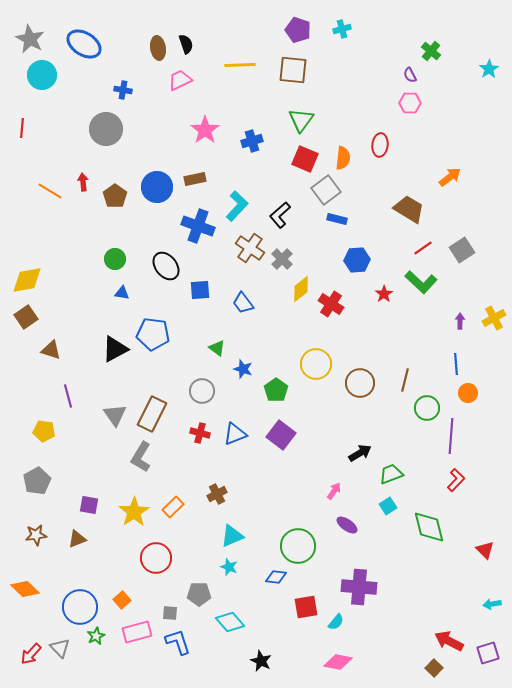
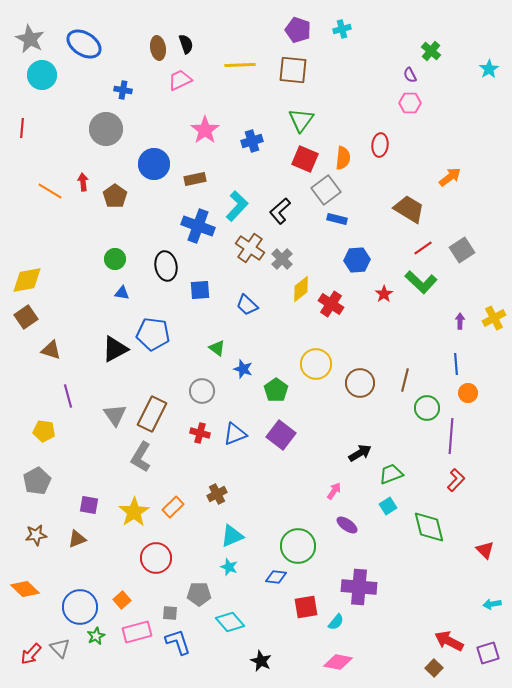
blue circle at (157, 187): moved 3 px left, 23 px up
black L-shape at (280, 215): moved 4 px up
black ellipse at (166, 266): rotated 28 degrees clockwise
blue trapezoid at (243, 303): moved 4 px right, 2 px down; rotated 10 degrees counterclockwise
